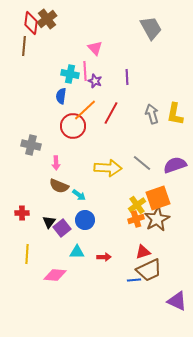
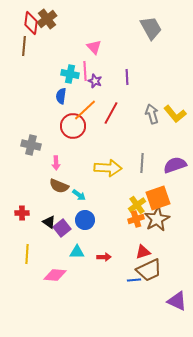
pink triangle: moved 1 px left, 1 px up
yellow L-shape: rotated 50 degrees counterclockwise
gray line: rotated 54 degrees clockwise
black triangle: rotated 32 degrees counterclockwise
